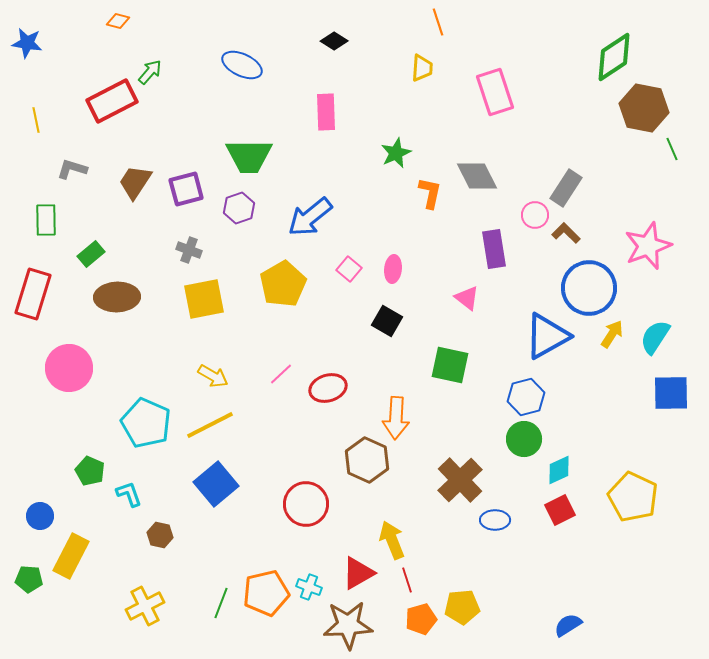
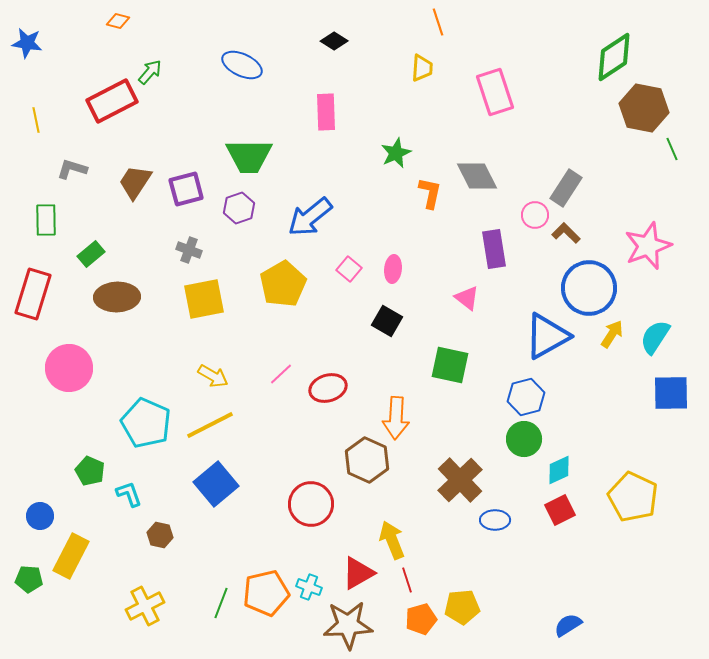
red circle at (306, 504): moved 5 px right
